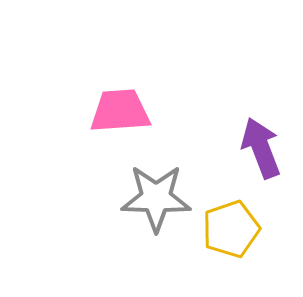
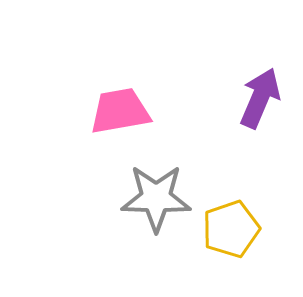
pink trapezoid: rotated 6 degrees counterclockwise
purple arrow: moved 1 px left, 50 px up; rotated 44 degrees clockwise
